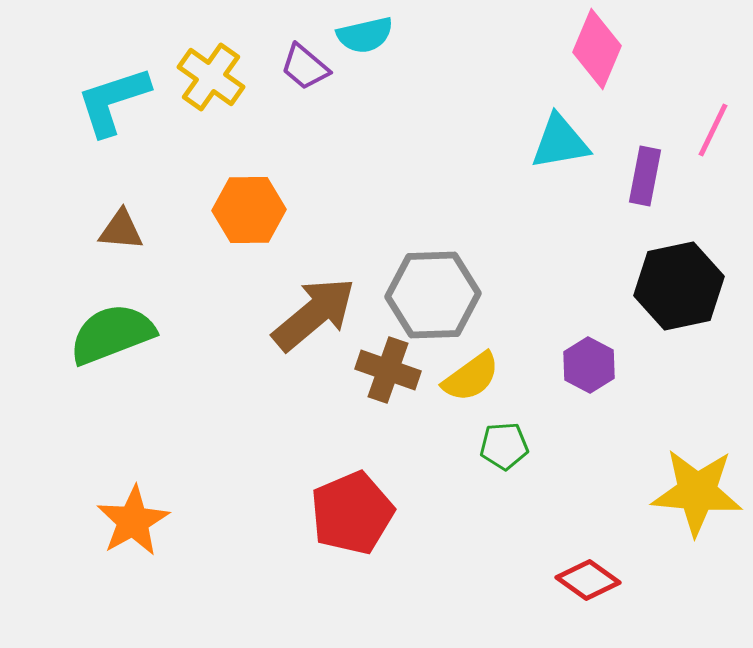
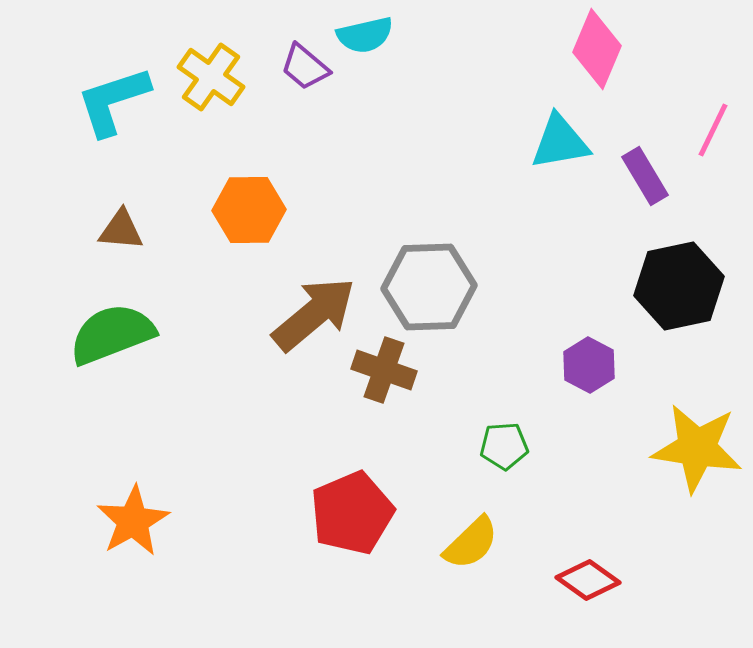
purple rectangle: rotated 42 degrees counterclockwise
gray hexagon: moved 4 px left, 8 px up
brown cross: moved 4 px left
yellow semicircle: moved 166 px down; rotated 8 degrees counterclockwise
yellow star: moved 44 px up; rotated 4 degrees clockwise
